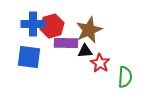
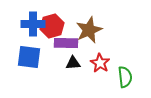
black triangle: moved 12 px left, 12 px down
green semicircle: rotated 10 degrees counterclockwise
